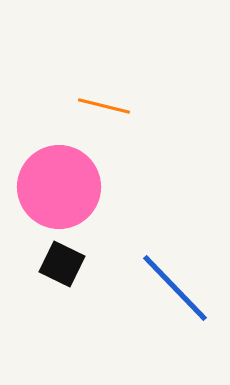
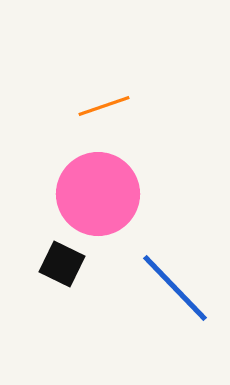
orange line: rotated 33 degrees counterclockwise
pink circle: moved 39 px right, 7 px down
